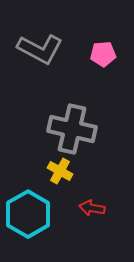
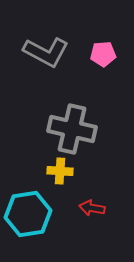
gray L-shape: moved 6 px right, 3 px down
yellow cross: rotated 25 degrees counterclockwise
cyan hexagon: rotated 21 degrees clockwise
